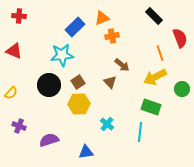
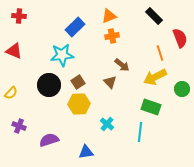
orange triangle: moved 7 px right, 2 px up
